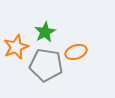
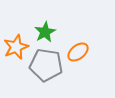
orange ellipse: moved 2 px right; rotated 20 degrees counterclockwise
